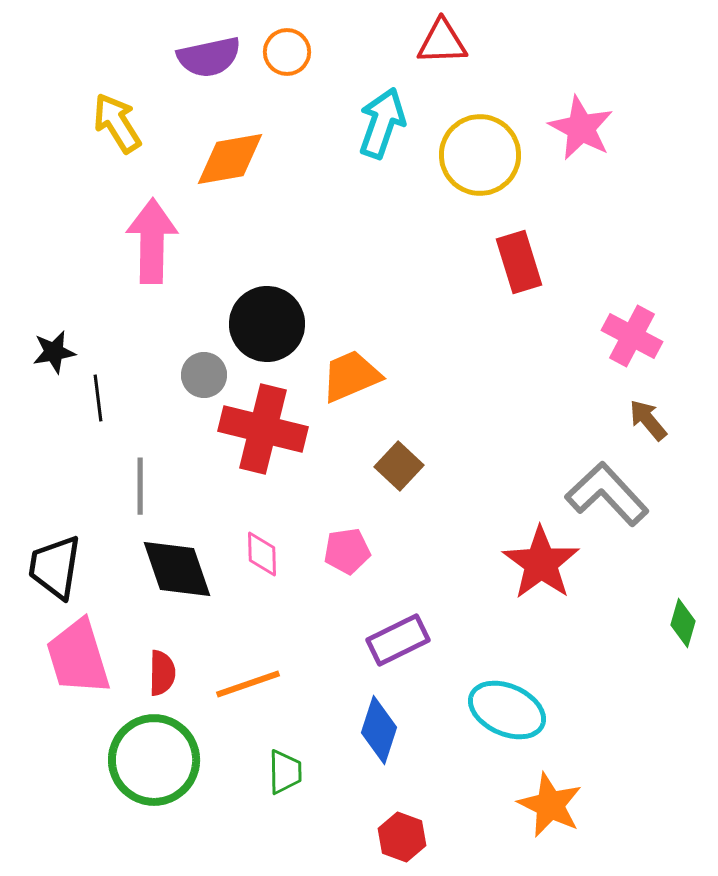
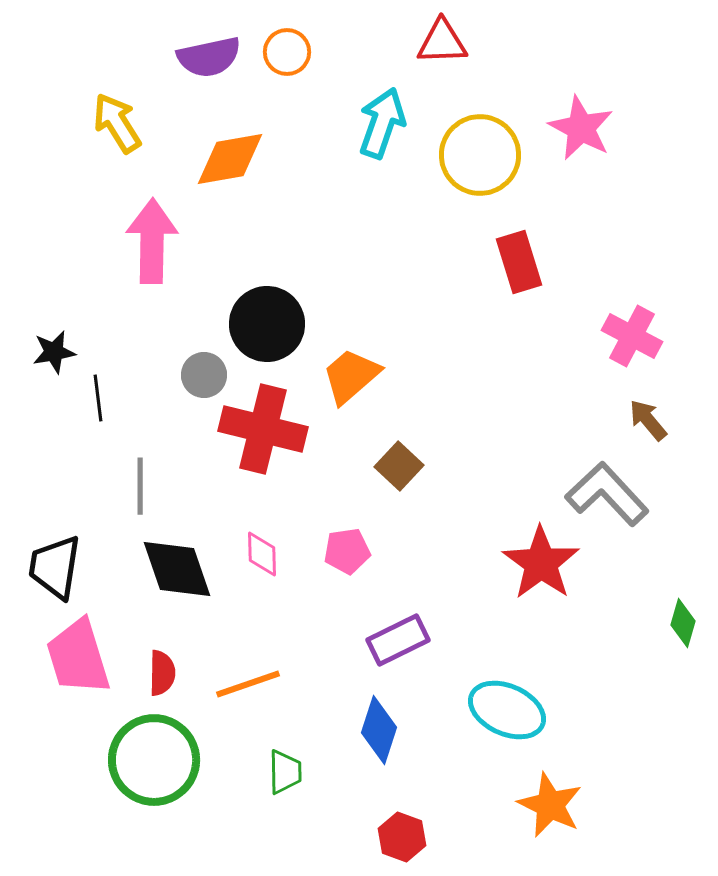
orange trapezoid: rotated 18 degrees counterclockwise
